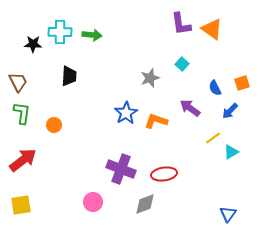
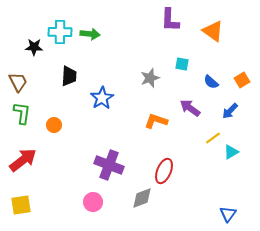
purple L-shape: moved 11 px left, 4 px up; rotated 10 degrees clockwise
orange triangle: moved 1 px right, 2 px down
green arrow: moved 2 px left, 1 px up
black star: moved 1 px right, 3 px down
cyan square: rotated 32 degrees counterclockwise
orange square: moved 3 px up; rotated 14 degrees counterclockwise
blue semicircle: moved 4 px left, 6 px up; rotated 21 degrees counterclockwise
blue star: moved 24 px left, 15 px up
purple cross: moved 12 px left, 4 px up
red ellipse: moved 3 px up; rotated 60 degrees counterclockwise
gray diamond: moved 3 px left, 6 px up
